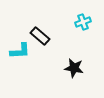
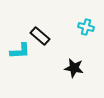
cyan cross: moved 3 px right, 5 px down; rotated 35 degrees clockwise
